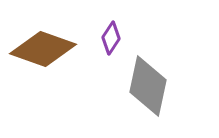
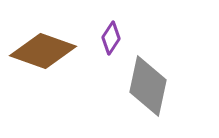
brown diamond: moved 2 px down
